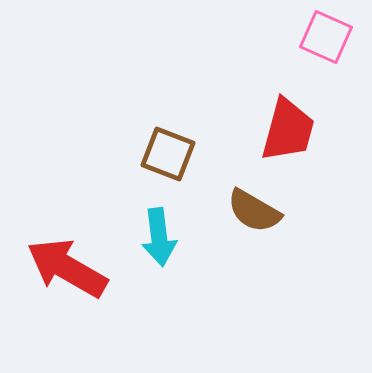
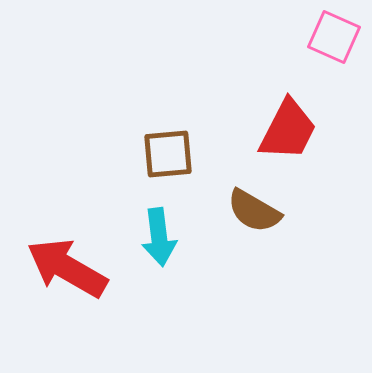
pink square: moved 8 px right
red trapezoid: rotated 12 degrees clockwise
brown square: rotated 26 degrees counterclockwise
